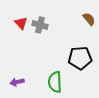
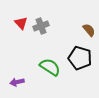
brown semicircle: moved 11 px down
gray cross: moved 1 px right, 1 px down; rotated 35 degrees counterclockwise
black pentagon: rotated 20 degrees clockwise
green semicircle: moved 5 px left, 15 px up; rotated 125 degrees clockwise
